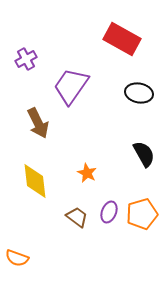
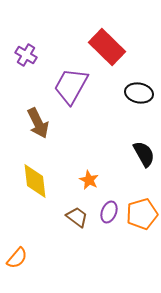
red rectangle: moved 15 px left, 8 px down; rotated 15 degrees clockwise
purple cross: moved 4 px up; rotated 30 degrees counterclockwise
purple trapezoid: rotated 6 degrees counterclockwise
orange star: moved 2 px right, 7 px down
orange semicircle: rotated 70 degrees counterclockwise
